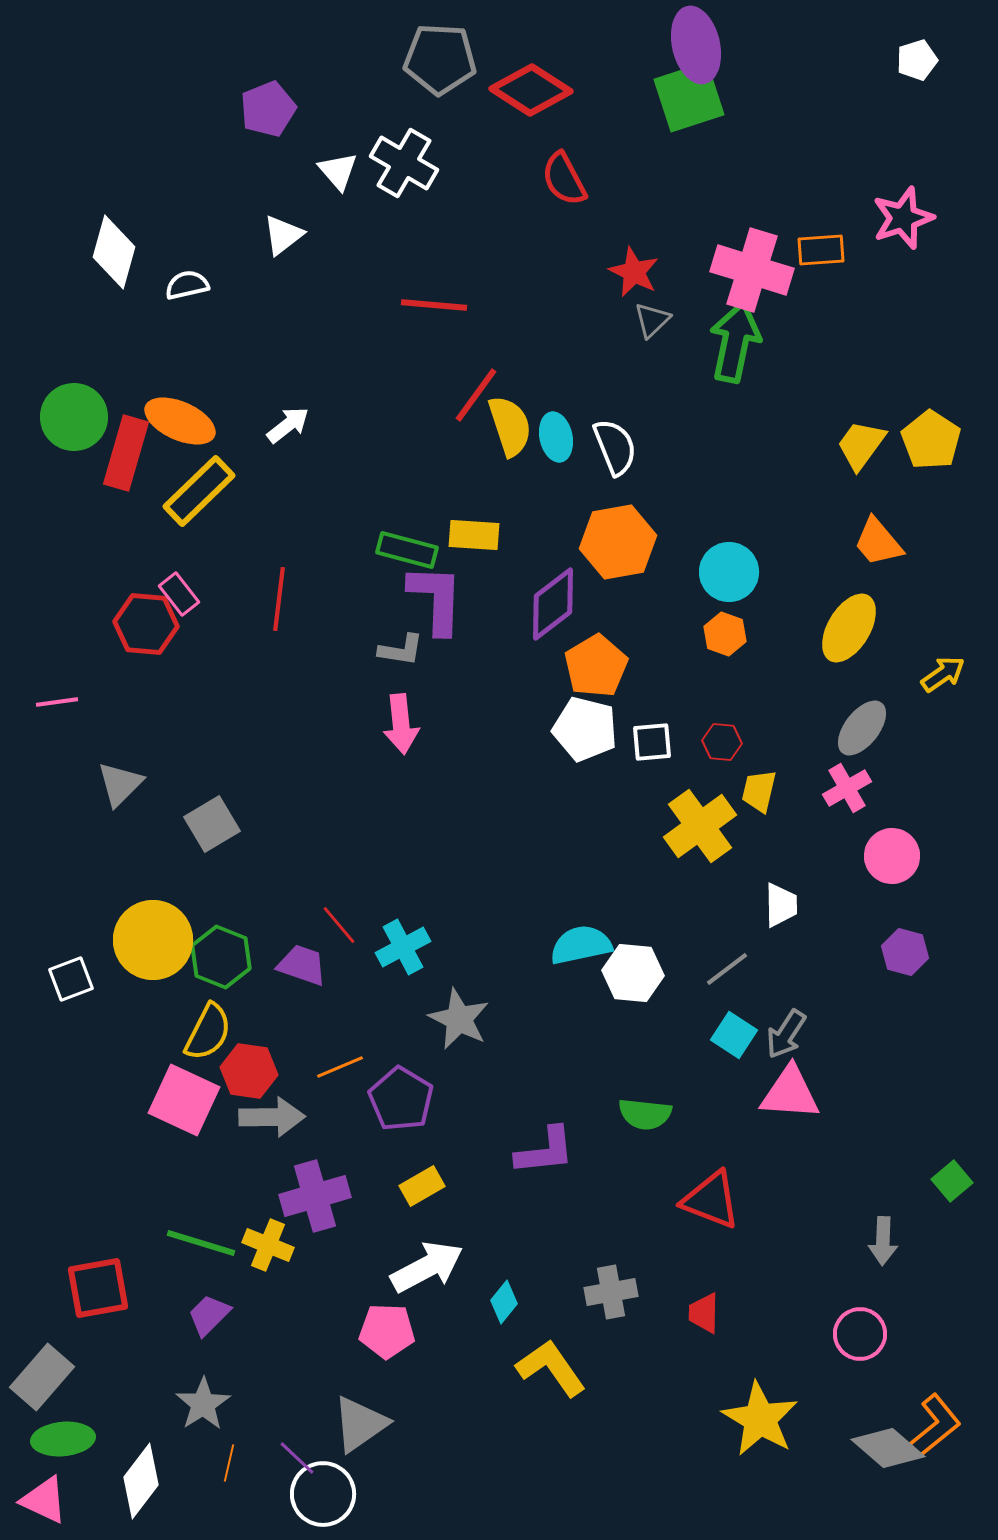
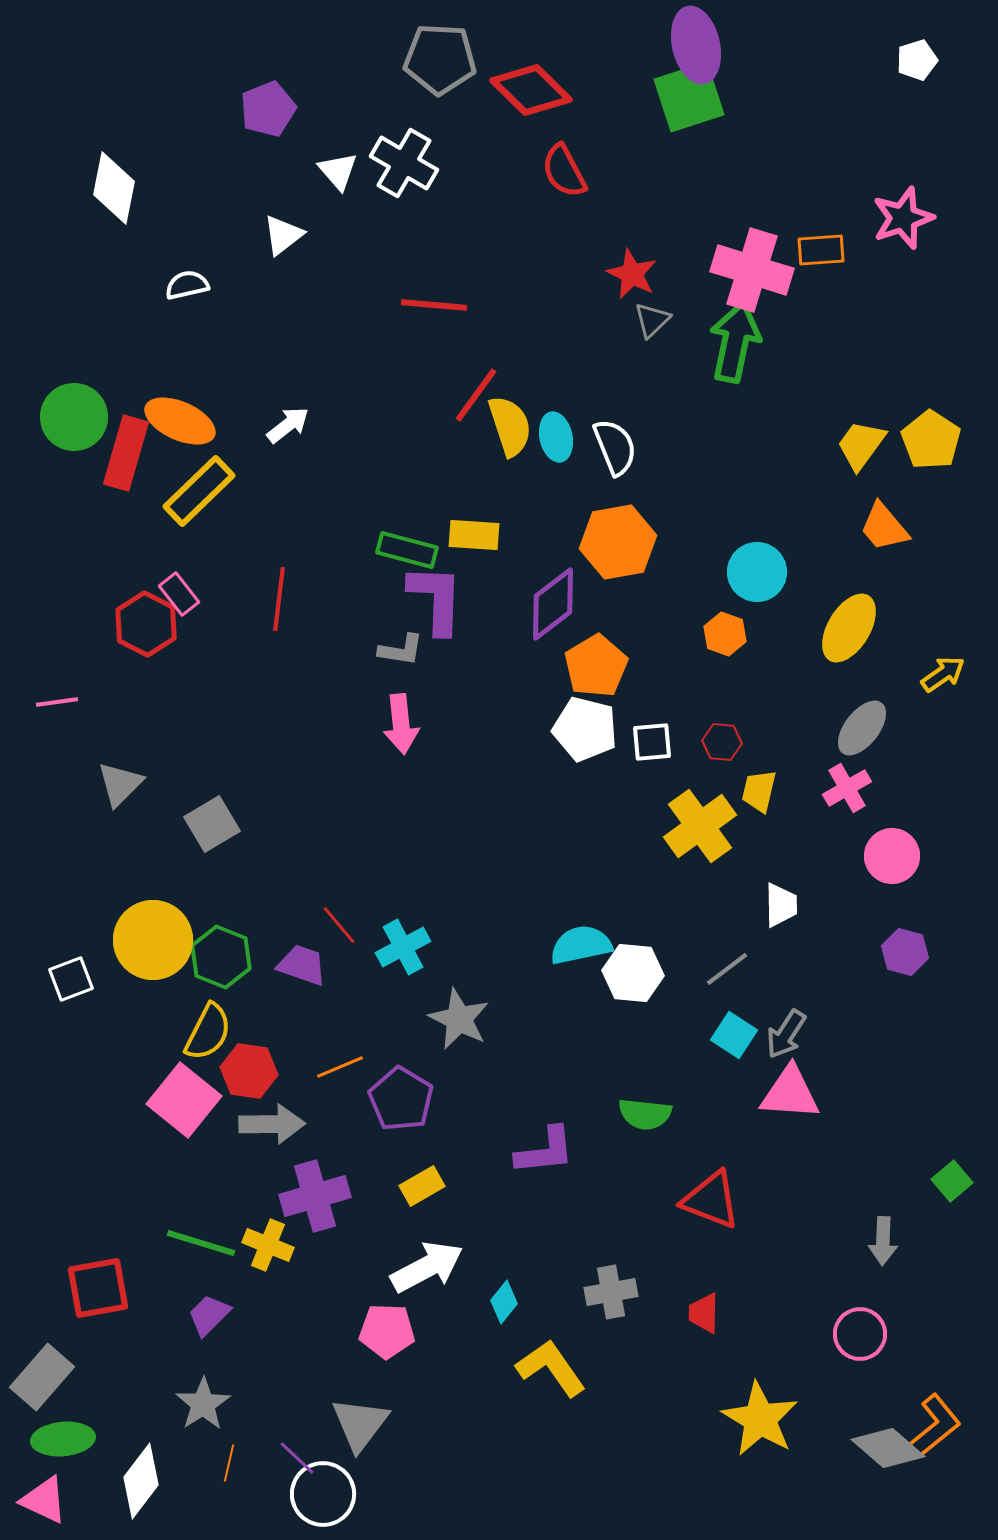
red diamond at (531, 90): rotated 12 degrees clockwise
red semicircle at (564, 179): moved 8 px up
white diamond at (114, 252): moved 64 px up; rotated 4 degrees counterclockwise
red star at (634, 272): moved 2 px left, 2 px down
orange trapezoid at (878, 542): moved 6 px right, 15 px up
cyan circle at (729, 572): moved 28 px right
red hexagon at (146, 624): rotated 22 degrees clockwise
pink square at (184, 1100): rotated 14 degrees clockwise
gray arrow at (272, 1117): moved 7 px down
gray triangle at (360, 1424): rotated 18 degrees counterclockwise
